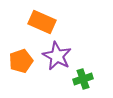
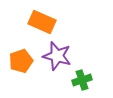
purple star: rotated 12 degrees counterclockwise
green cross: moved 1 px left, 1 px down
